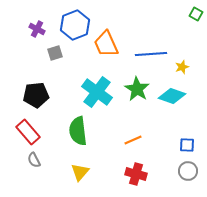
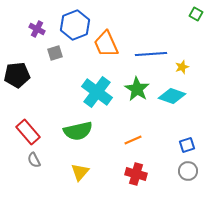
black pentagon: moved 19 px left, 20 px up
green semicircle: rotated 96 degrees counterclockwise
blue square: rotated 21 degrees counterclockwise
